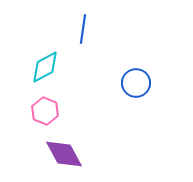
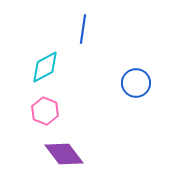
purple diamond: rotated 9 degrees counterclockwise
